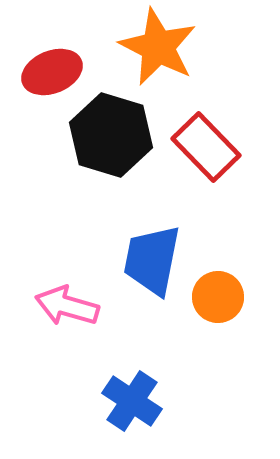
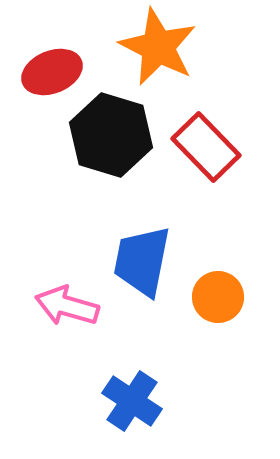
blue trapezoid: moved 10 px left, 1 px down
